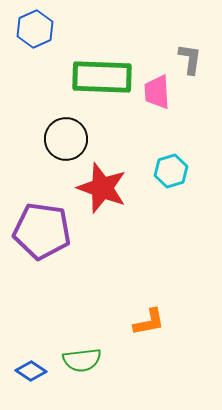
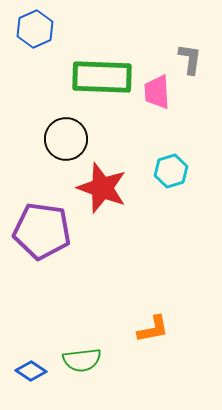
orange L-shape: moved 4 px right, 7 px down
